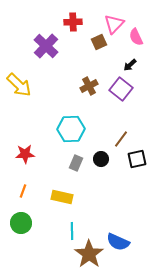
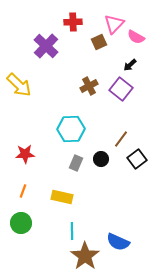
pink semicircle: rotated 36 degrees counterclockwise
black square: rotated 24 degrees counterclockwise
brown star: moved 4 px left, 2 px down
